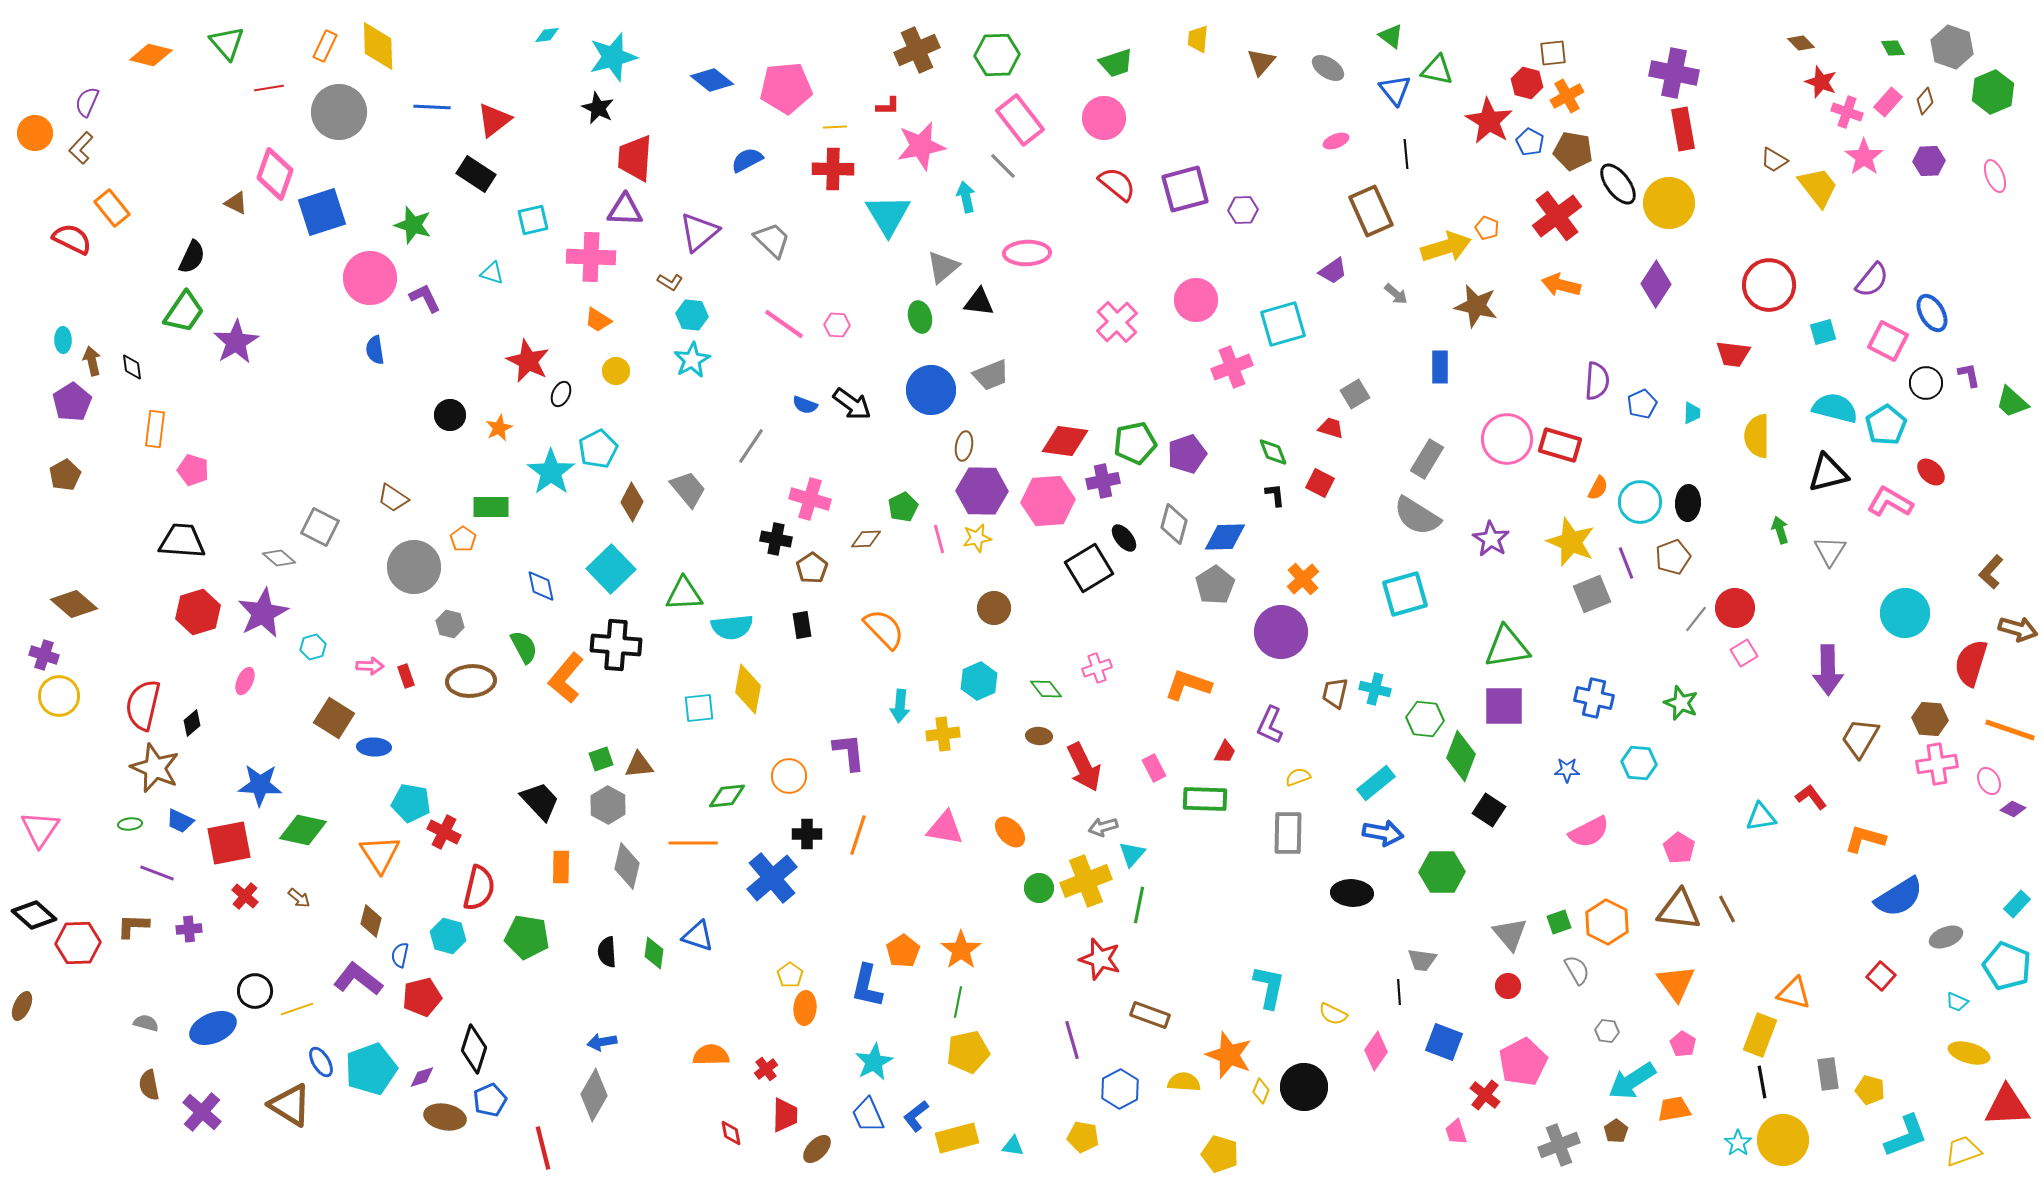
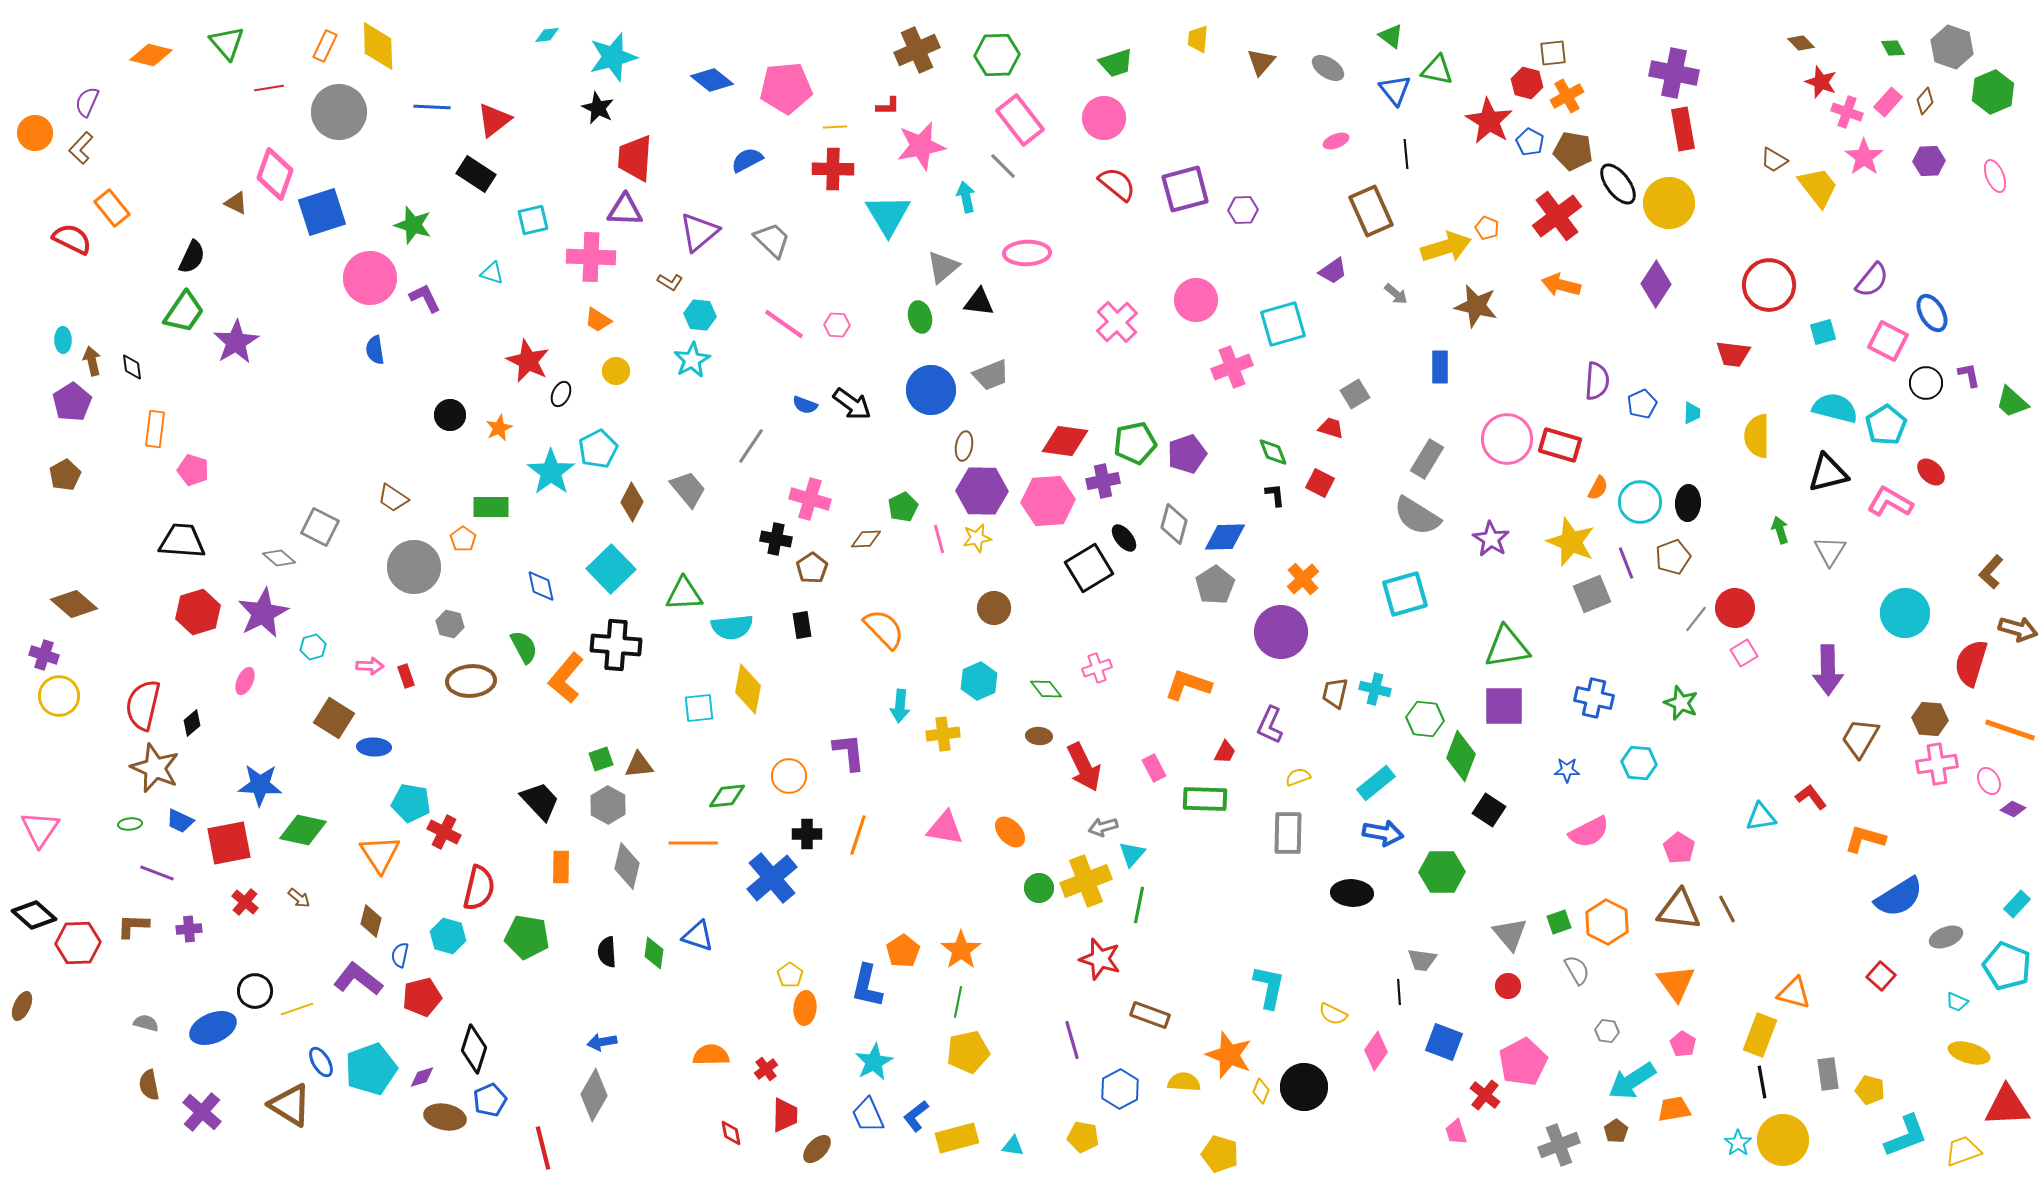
cyan hexagon at (692, 315): moved 8 px right
red cross at (245, 896): moved 6 px down
